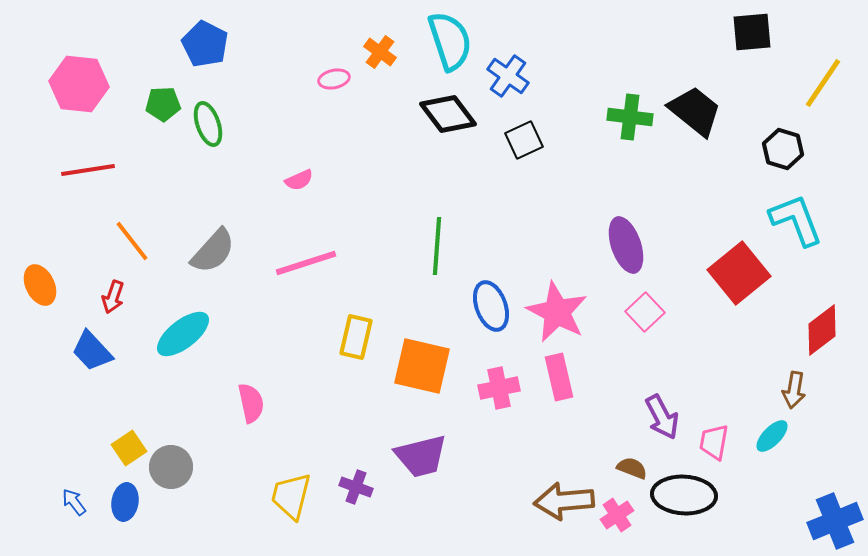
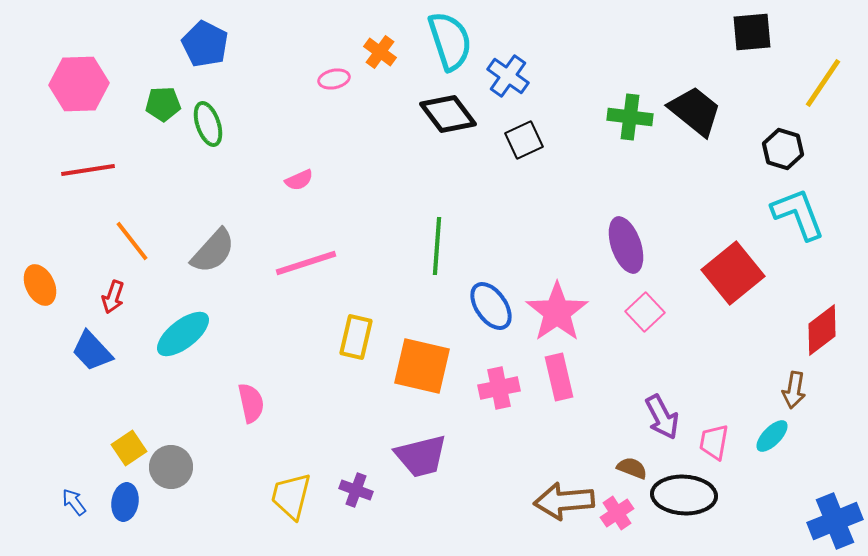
pink hexagon at (79, 84): rotated 8 degrees counterclockwise
cyan L-shape at (796, 220): moved 2 px right, 6 px up
red square at (739, 273): moved 6 px left
blue ellipse at (491, 306): rotated 15 degrees counterclockwise
pink star at (557, 312): rotated 10 degrees clockwise
purple cross at (356, 487): moved 3 px down
pink cross at (617, 515): moved 2 px up
